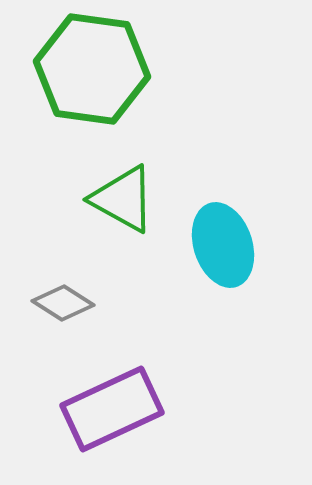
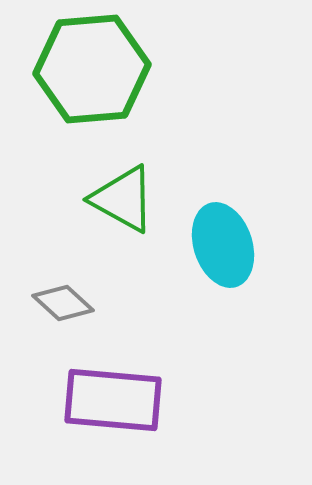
green hexagon: rotated 13 degrees counterclockwise
gray diamond: rotated 10 degrees clockwise
purple rectangle: moved 1 px right, 9 px up; rotated 30 degrees clockwise
